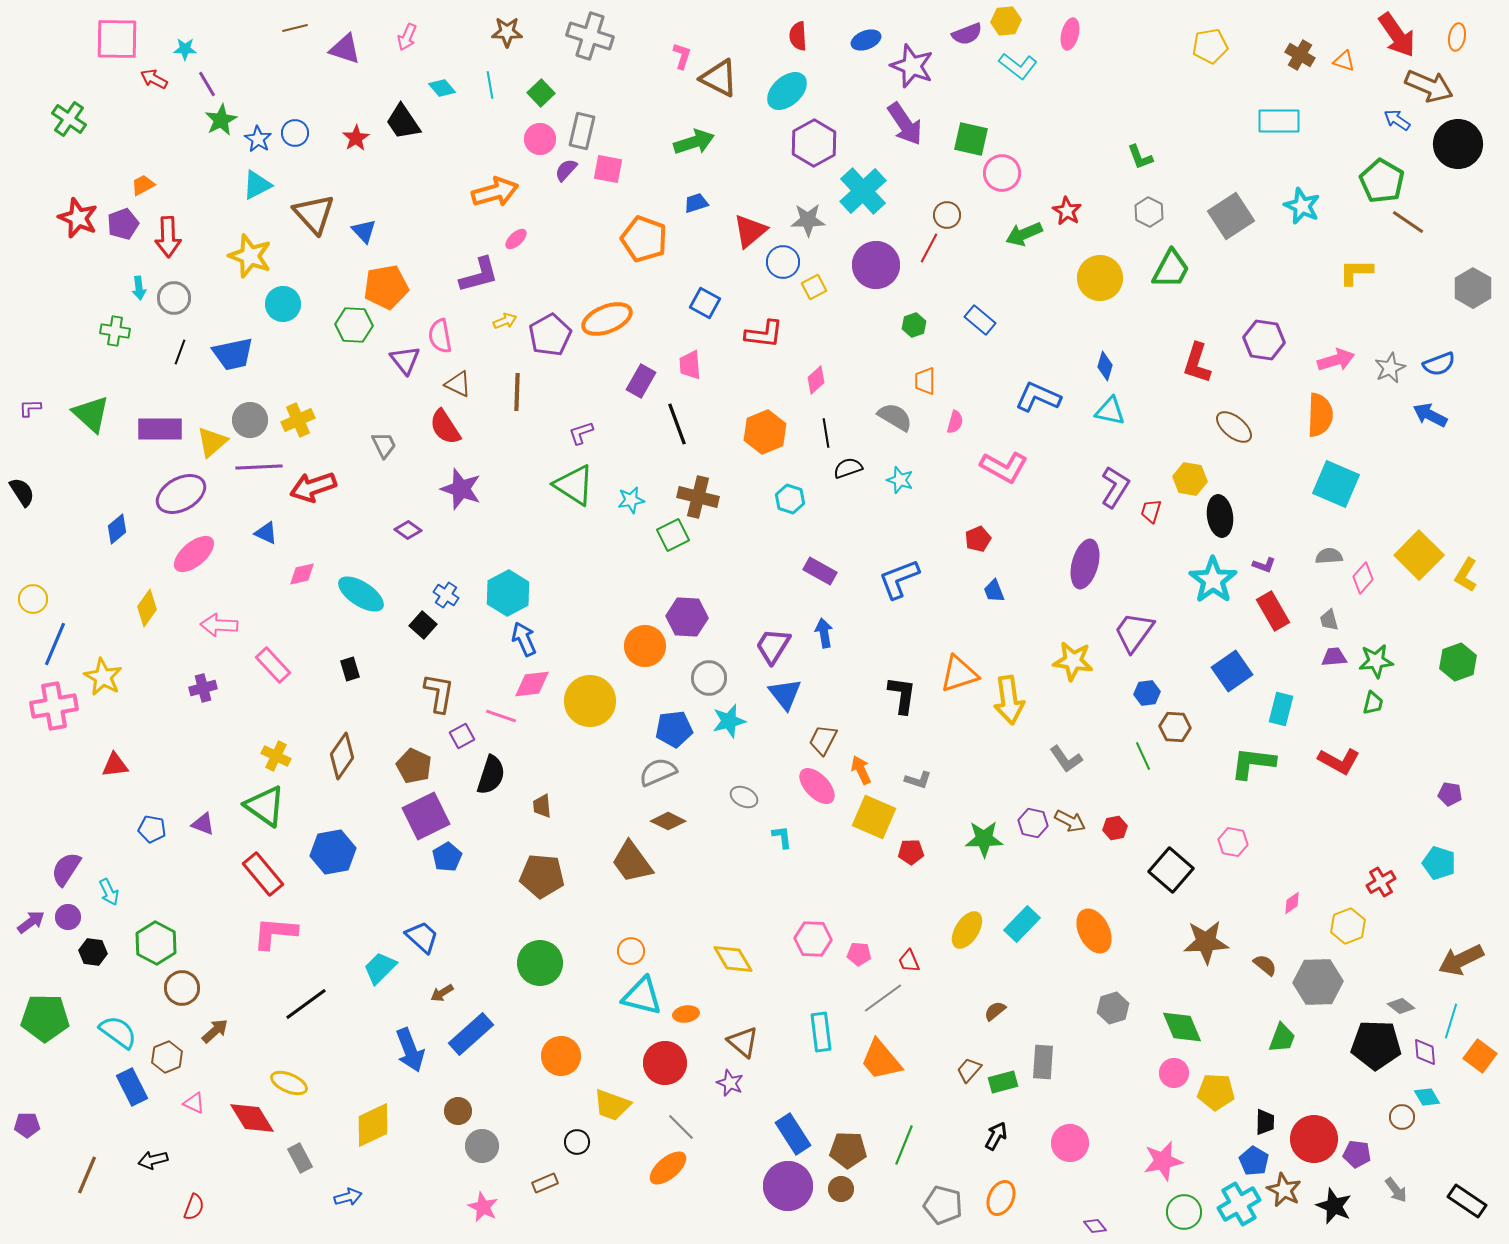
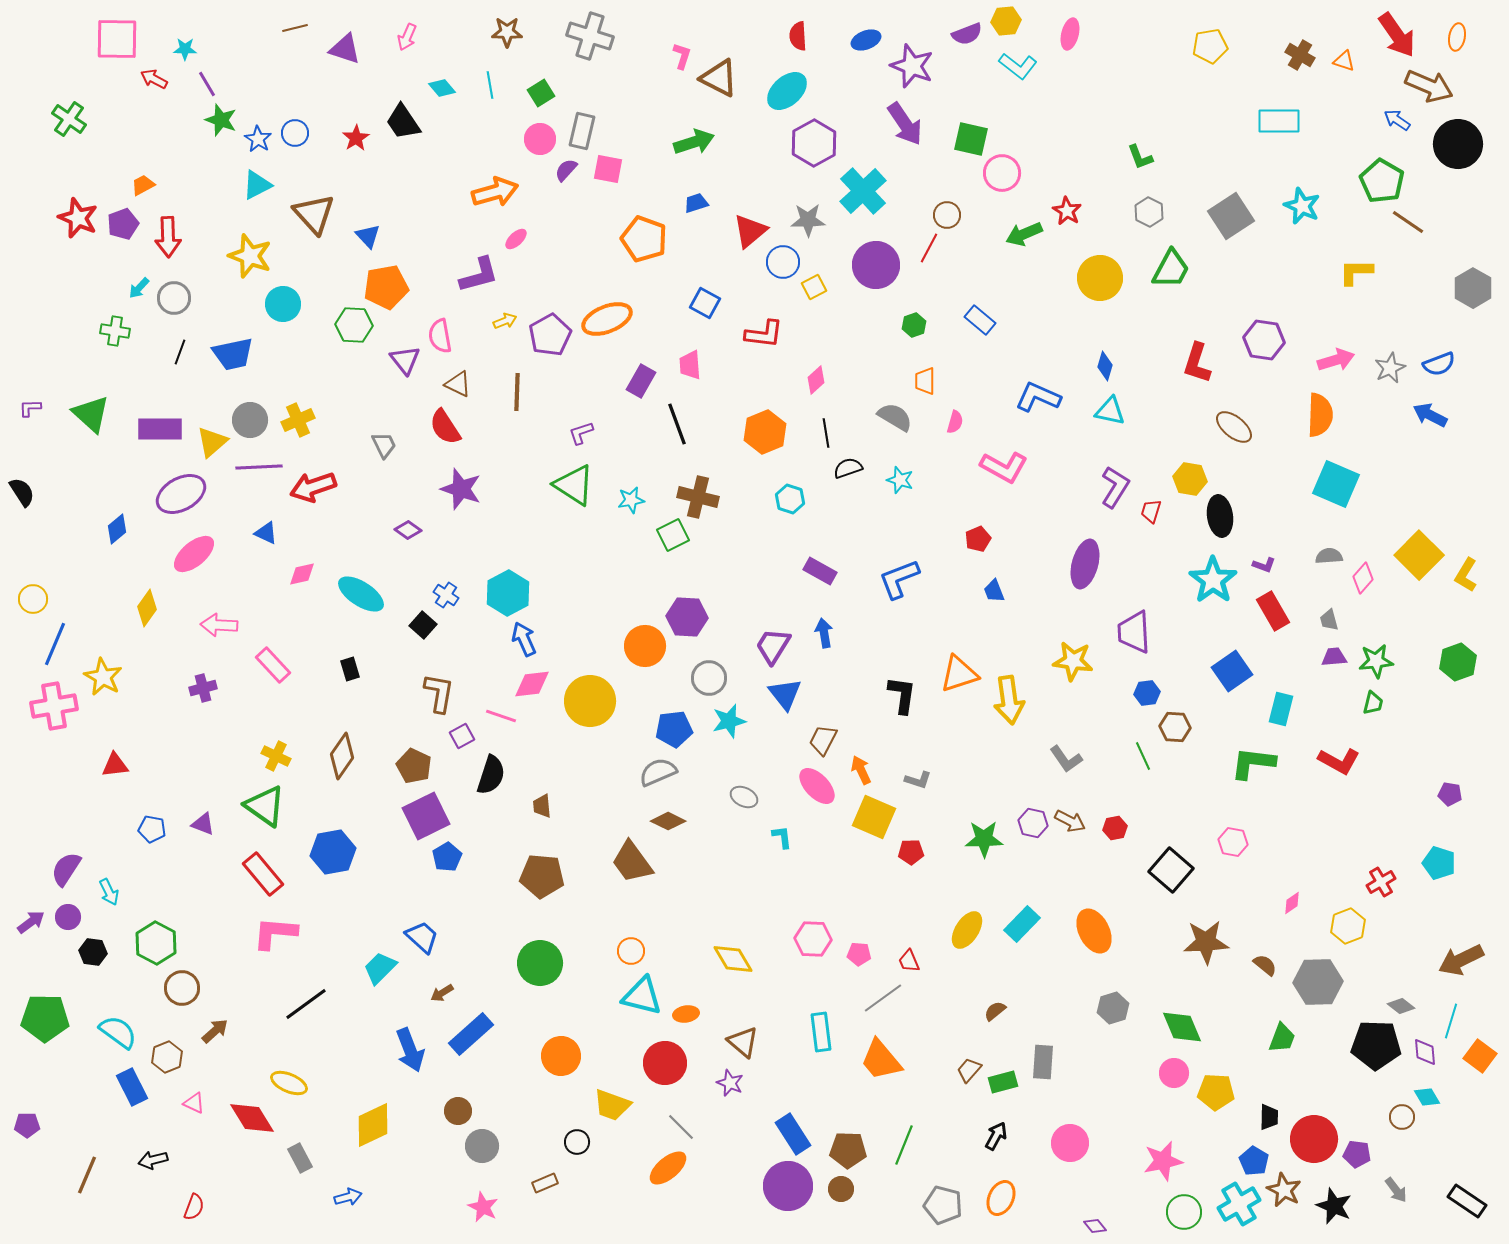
green square at (541, 93): rotated 12 degrees clockwise
green star at (221, 120): rotated 24 degrees counterclockwise
blue triangle at (364, 231): moved 4 px right, 5 px down
cyan arrow at (139, 288): rotated 50 degrees clockwise
purple trapezoid at (1134, 632): rotated 39 degrees counterclockwise
black trapezoid at (1265, 1122): moved 4 px right, 5 px up
